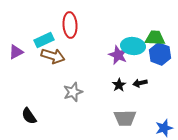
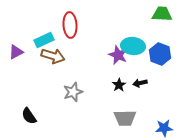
green trapezoid: moved 7 px right, 24 px up
blue star: rotated 12 degrees clockwise
